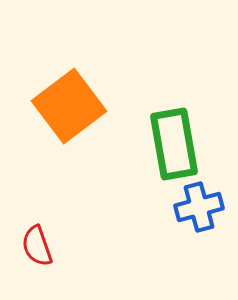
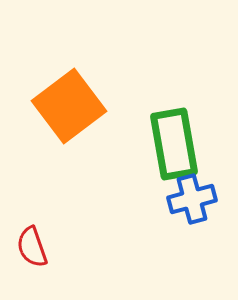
blue cross: moved 7 px left, 8 px up
red semicircle: moved 5 px left, 1 px down
